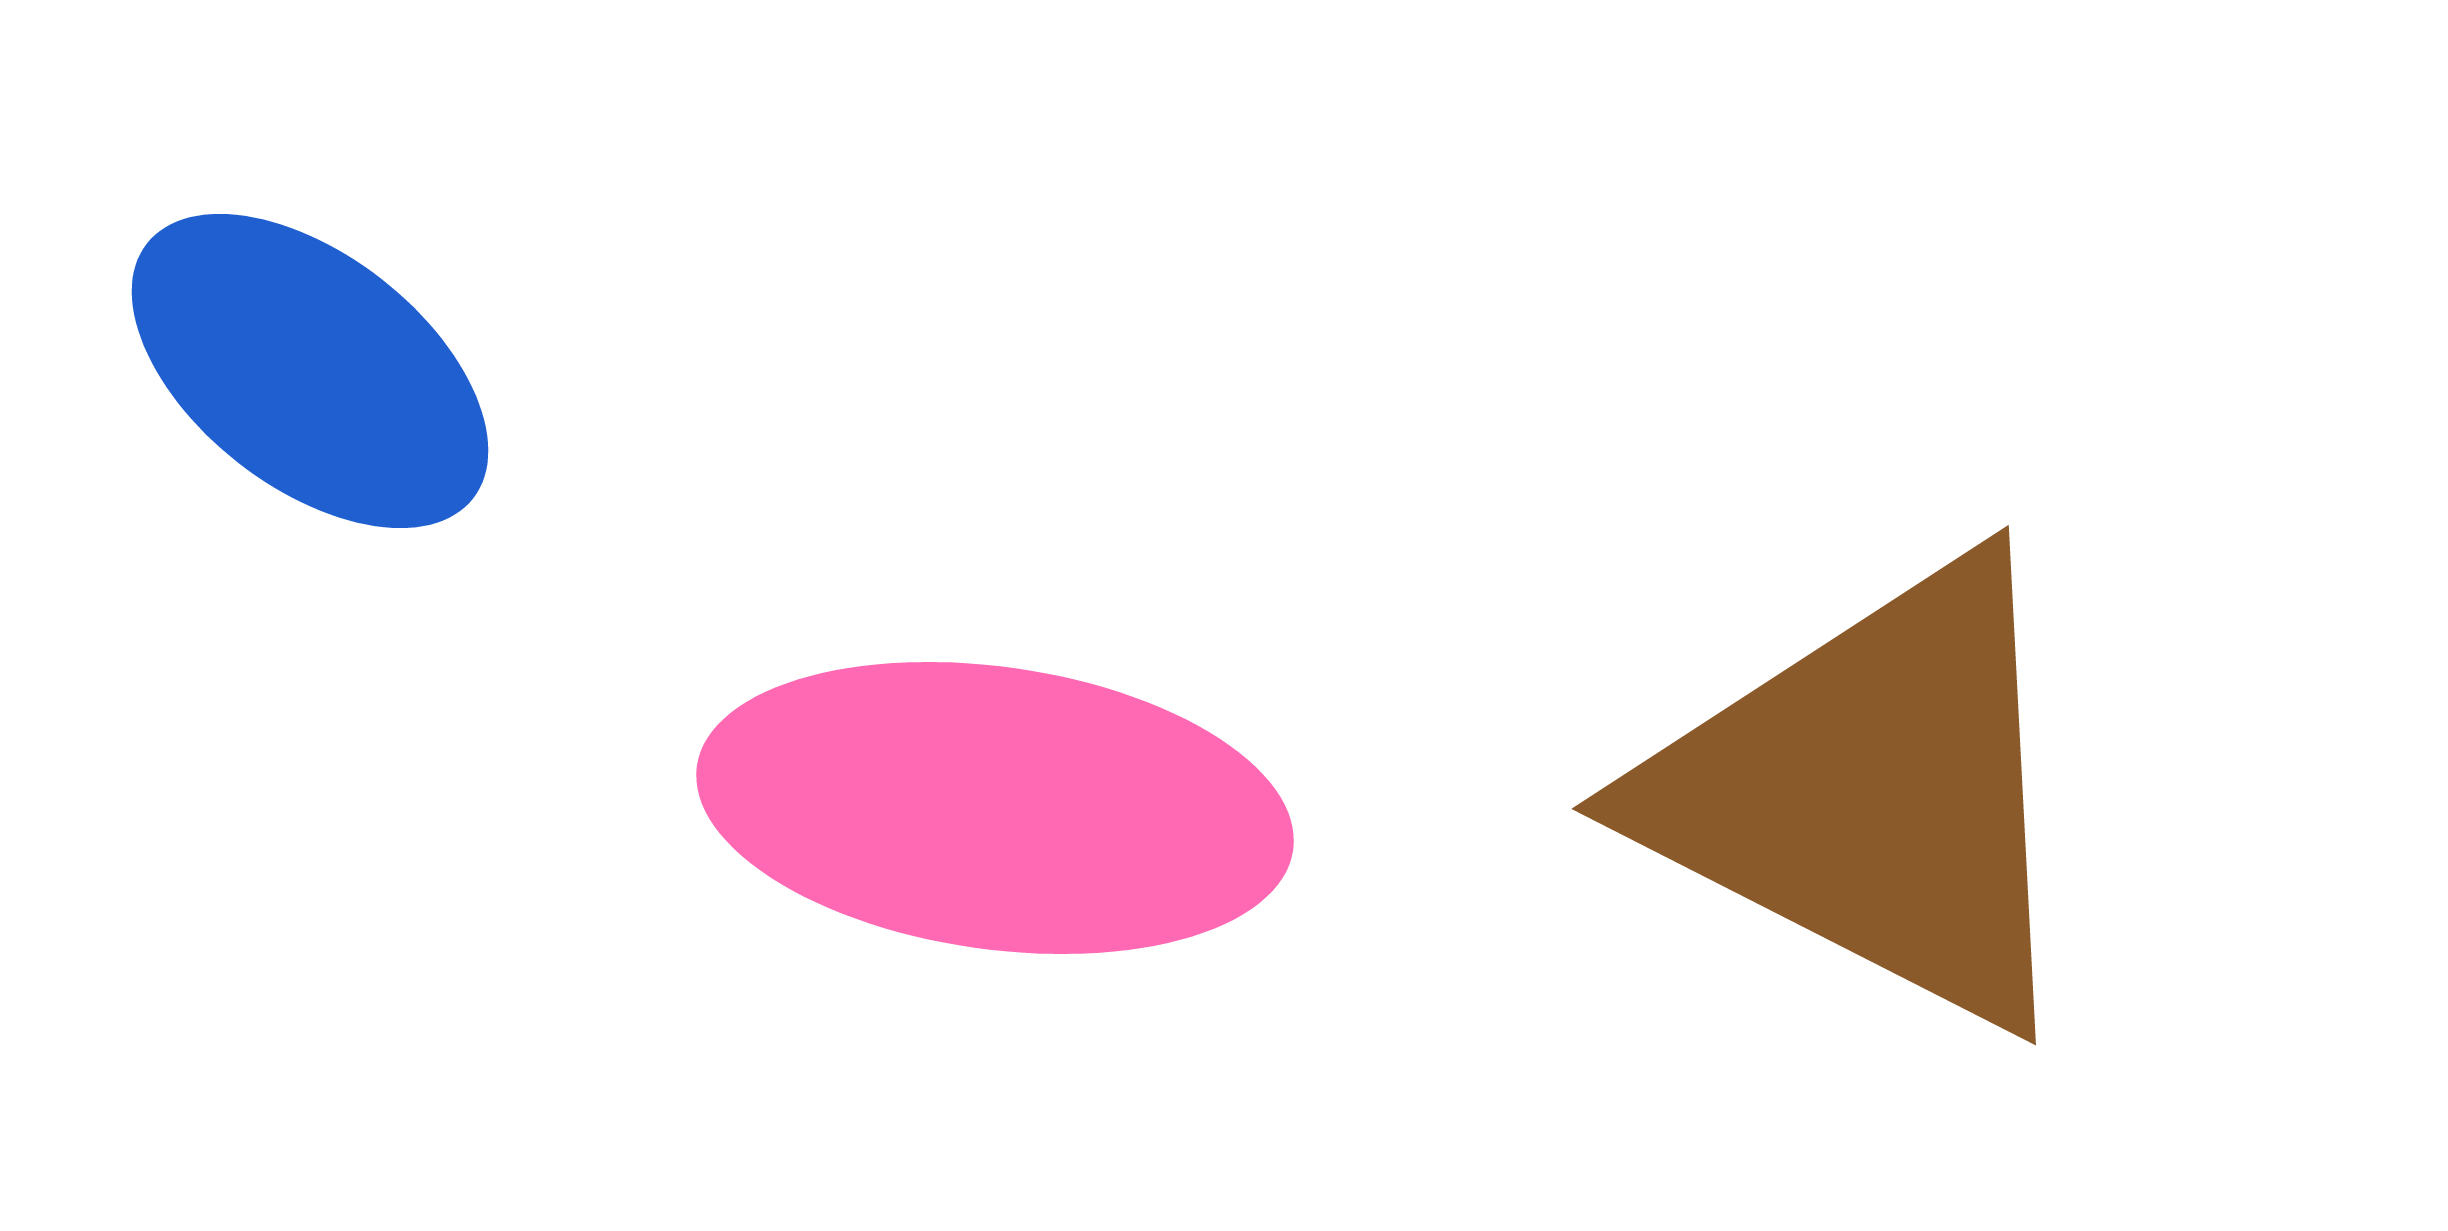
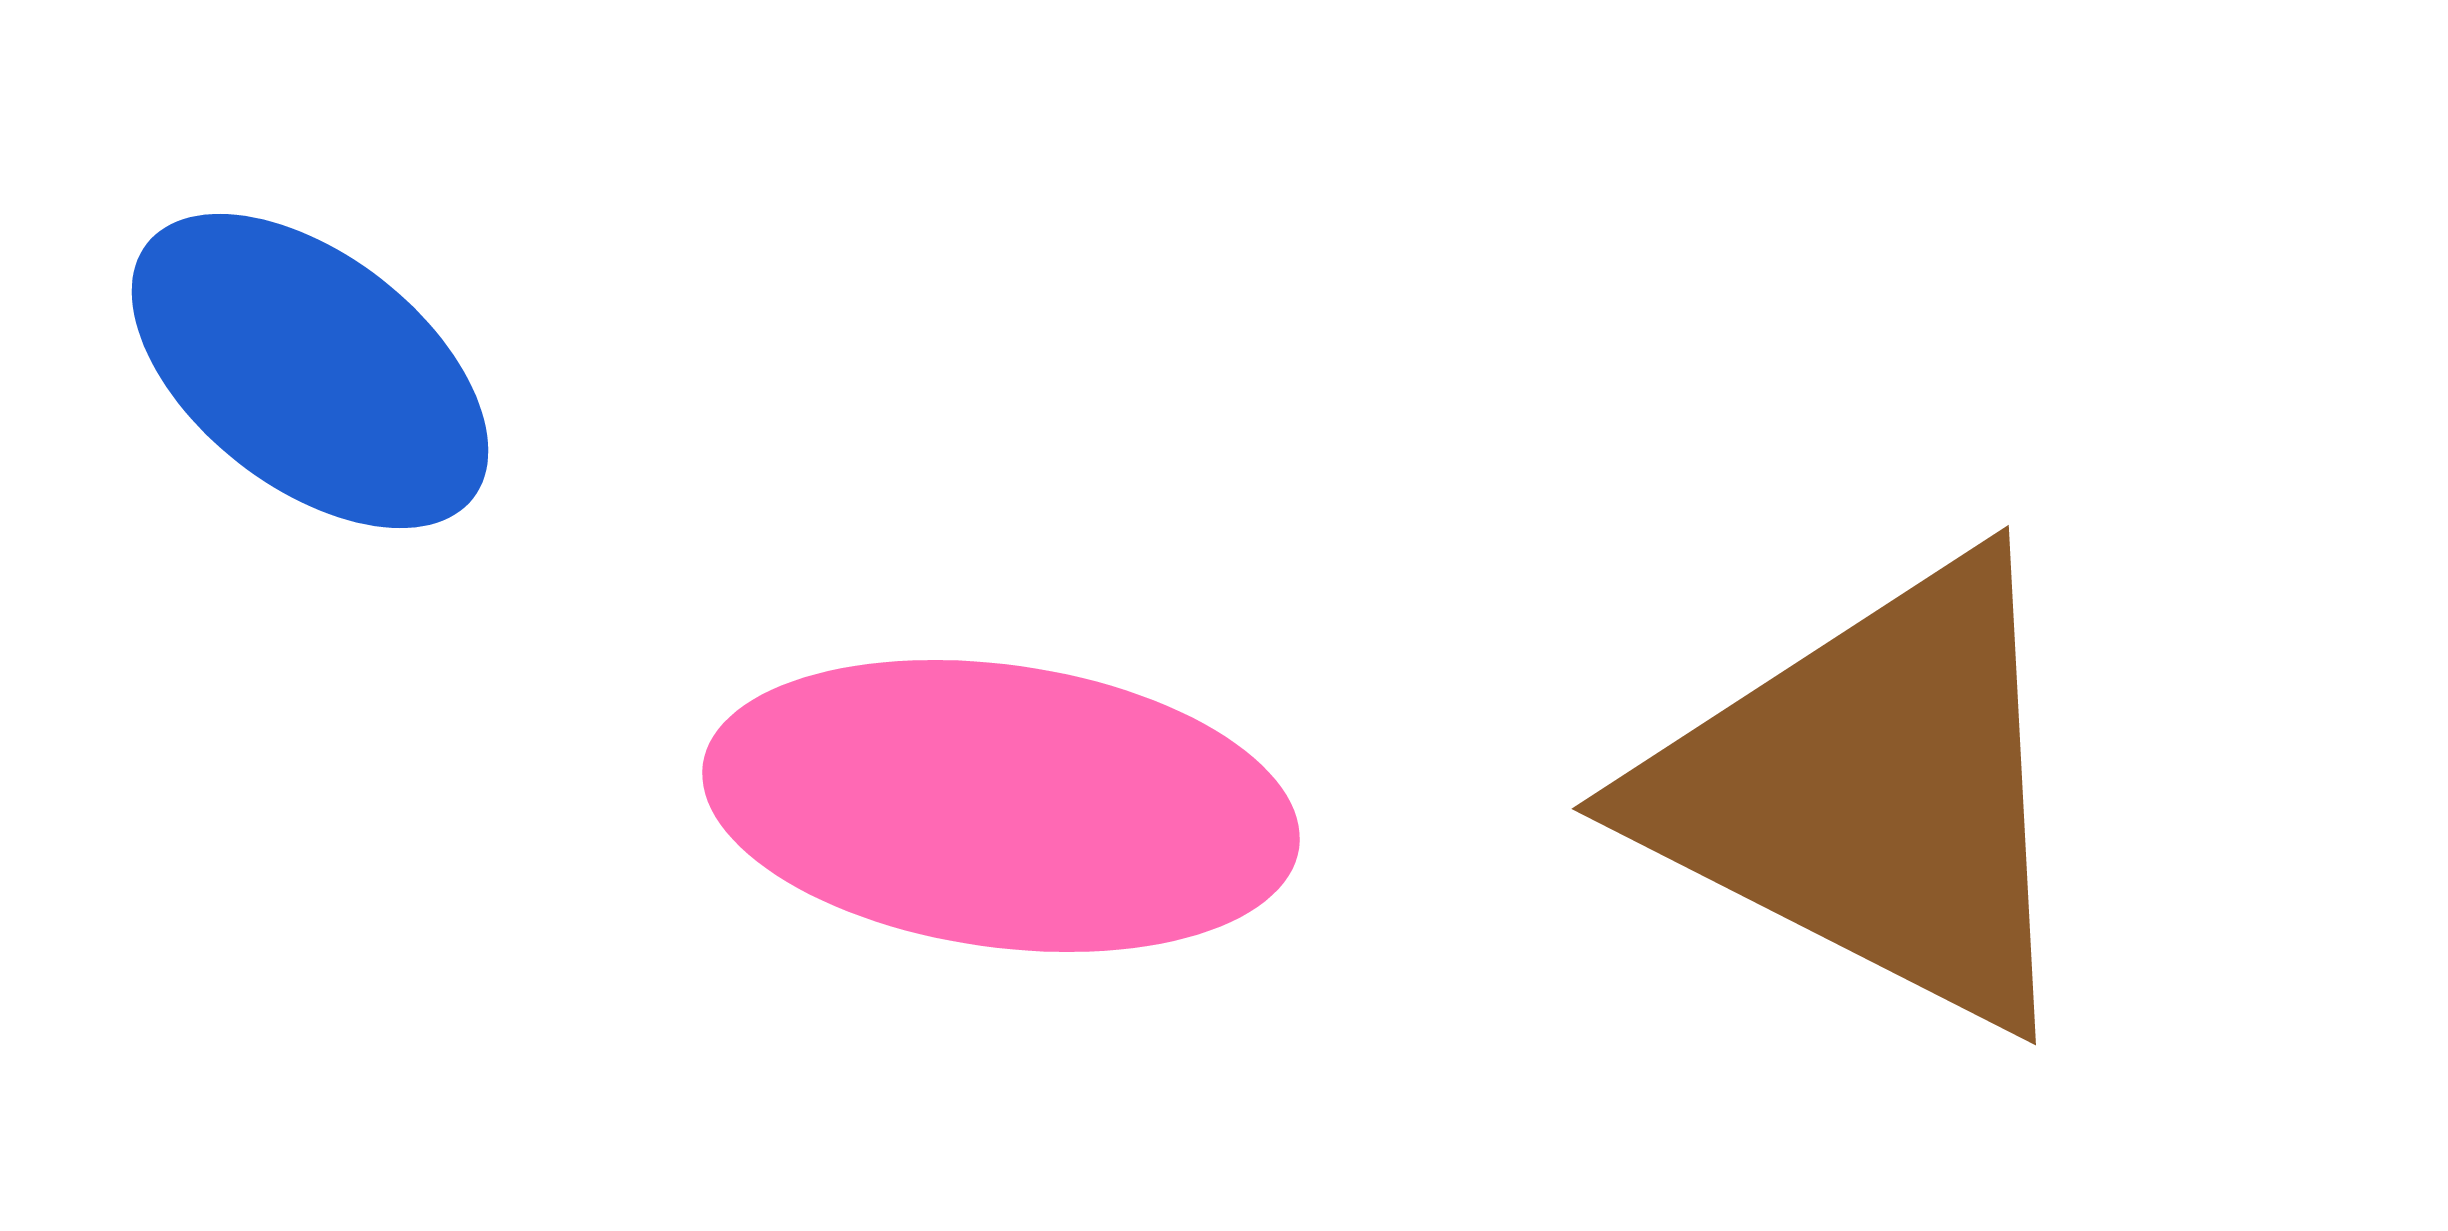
pink ellipse: moved 6 px right, 2 px up
